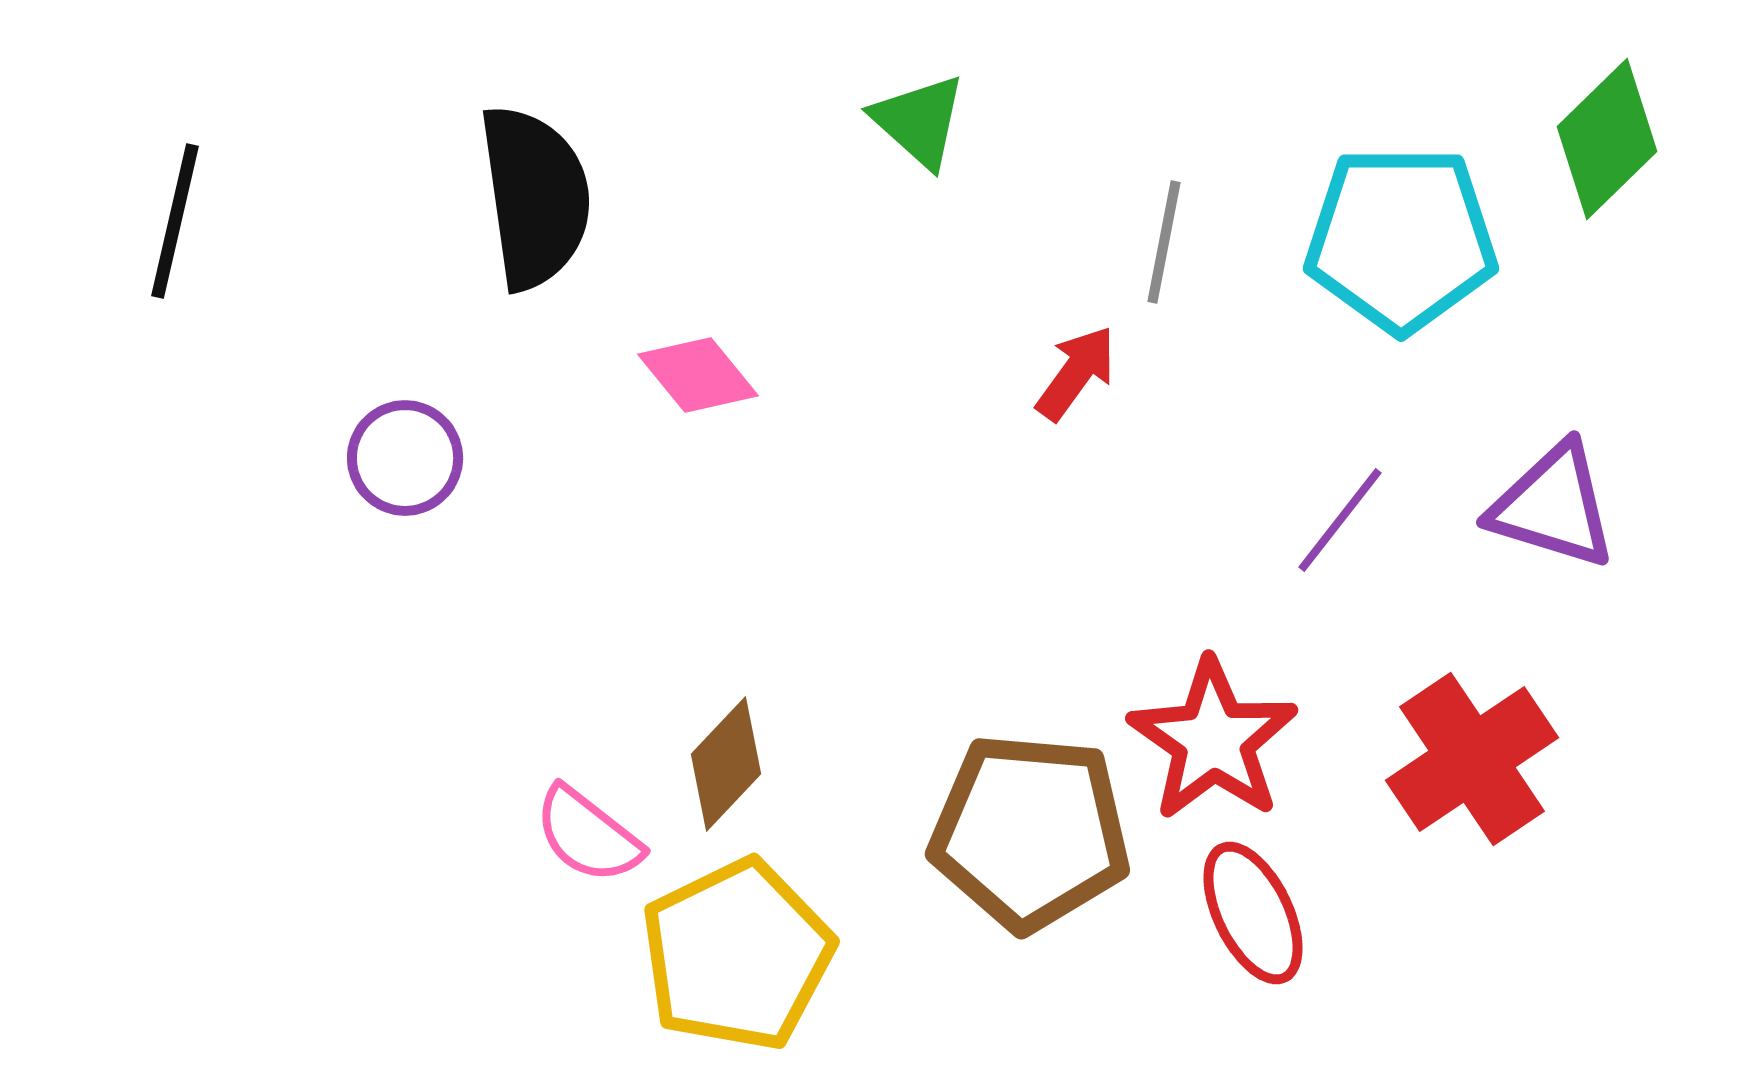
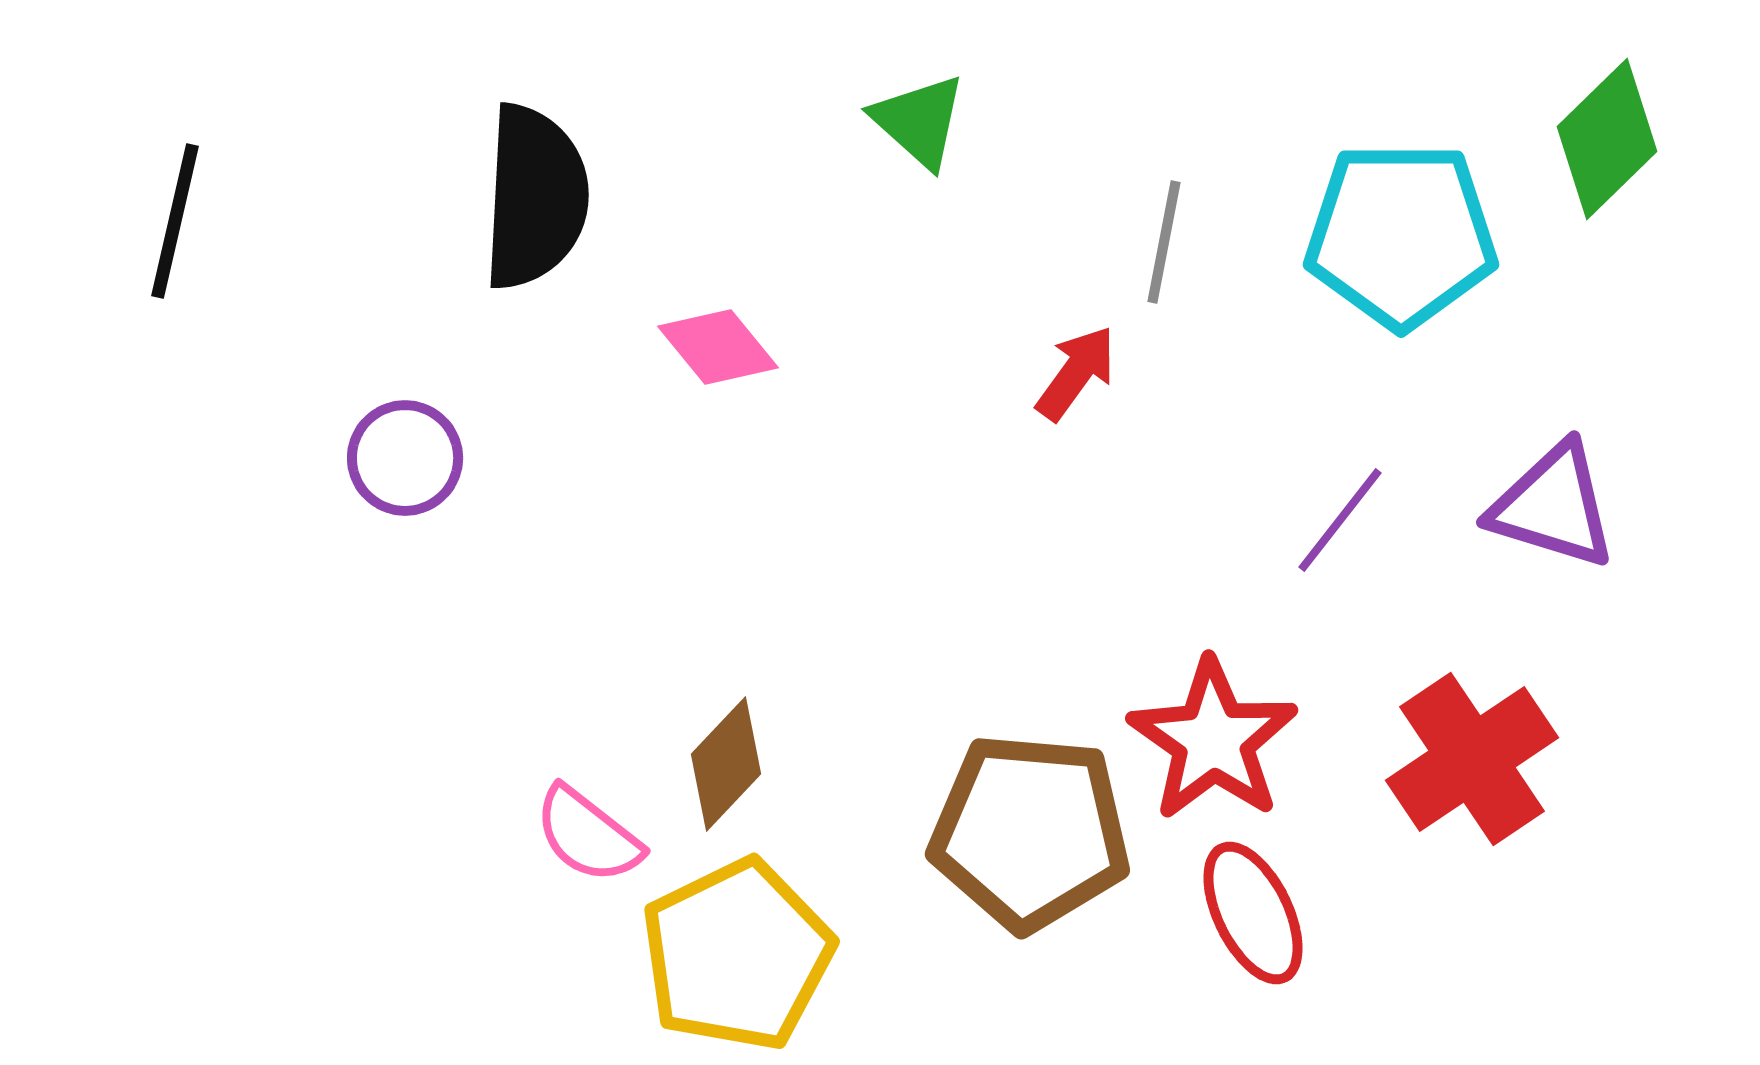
black semicircle: rotated 11 degrees clockwise
cyan pentagon: moved 4 px up
pink diamond: moved 20 px right, 28 px up
